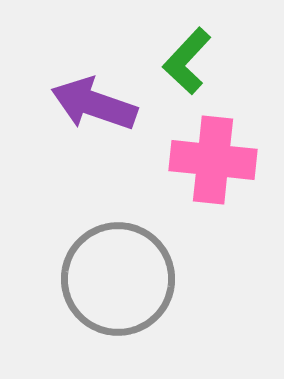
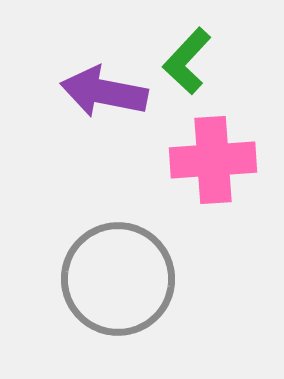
purple arrow: moved 10 px right, 12 px up; rotated 8 degrees counterclockwise
pink cross: rotated 10 degrees counterclockwise
